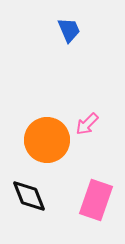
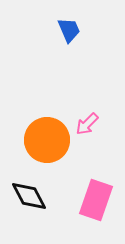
black diamond: rotated 6 degrees counterclockwise
